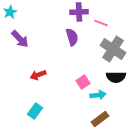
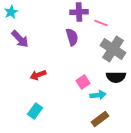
cyan star: moved 1 px right
